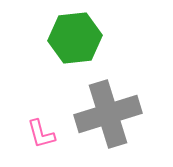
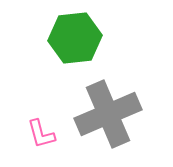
gray cross: rotated 6 degrees counterclockwise
